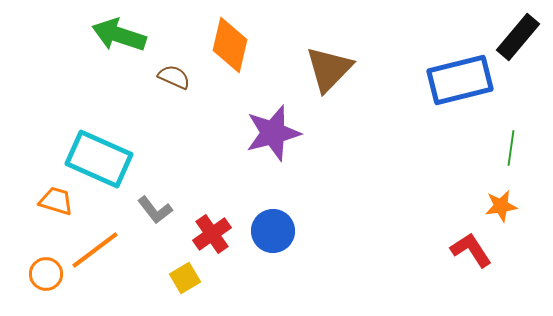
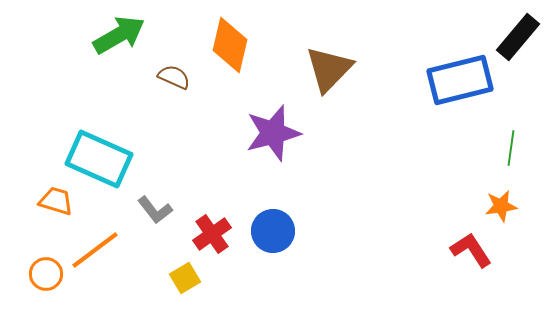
green arrow: rotated 132 degrees clockwise
